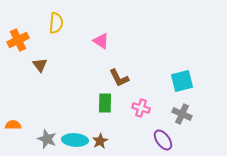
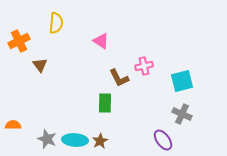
orange cross: moved 1 px right, 1 px down
pink cross: moved 3 px right, 42 px up; rotated 30 degrees counterclockwise
